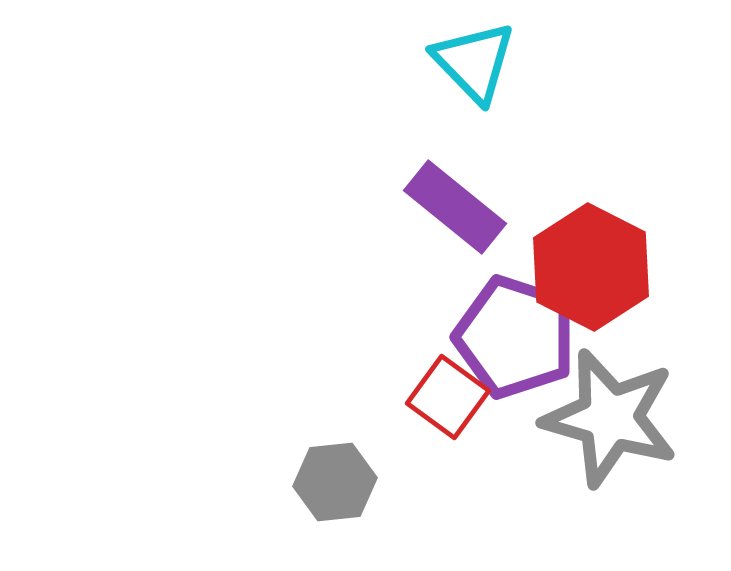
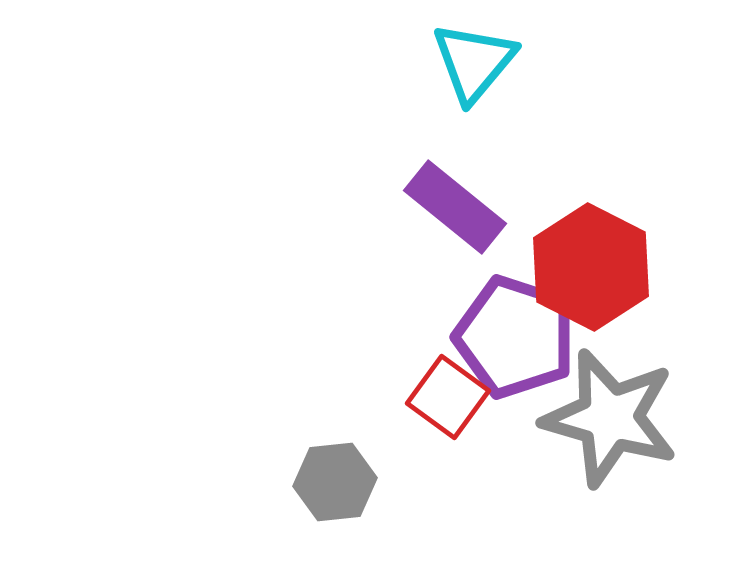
cyan triangle: rotated 24 degrees clockwise
